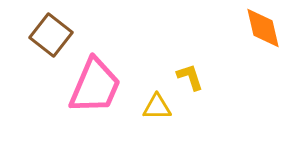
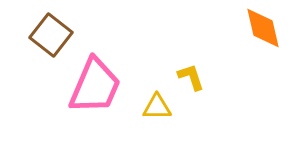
yellow L-shape: moved 1 px right
